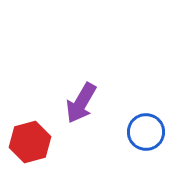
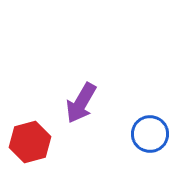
blue circle: moved 4 px right, 2 px down
